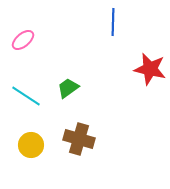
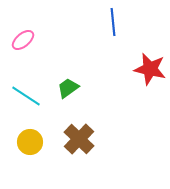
blue line: rotated 8 degrees counterclockwise
brown cross: rotated 28 degrees clockwise
yellow circle: moved 1 px left, 3 px up
